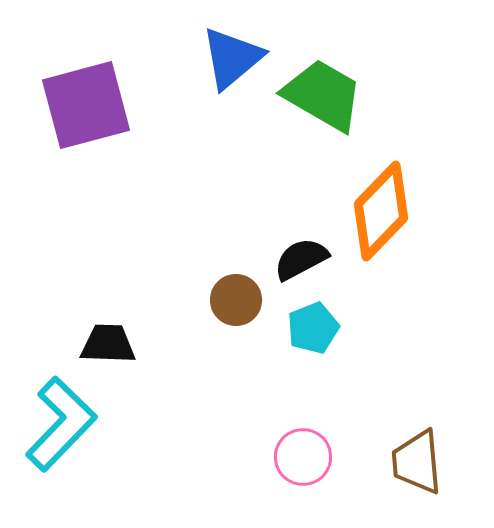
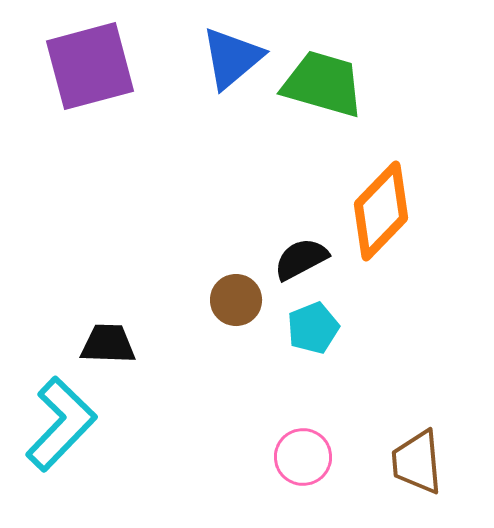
green trapezoid: moved 11 px up; rotated 14 degrees counterclockwise
purple square: moved 4 px right, 39 px up
